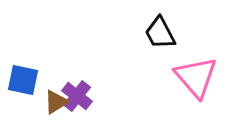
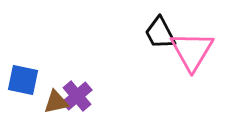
pink triangle: moved 4 px left, 26 px up; rotated 12 degrees clockwise
purple cross: rotated 12 degrees clockwise
brown triangle: rotated 20 degrees clockwise
